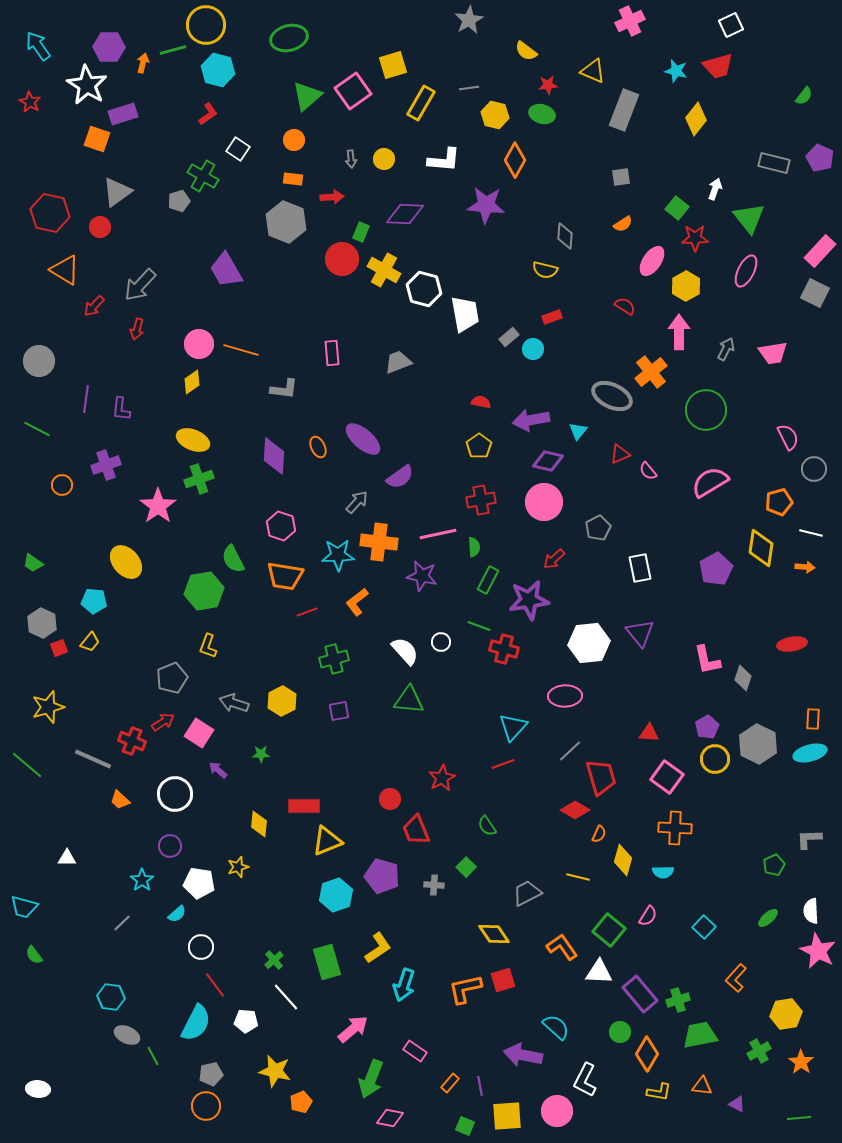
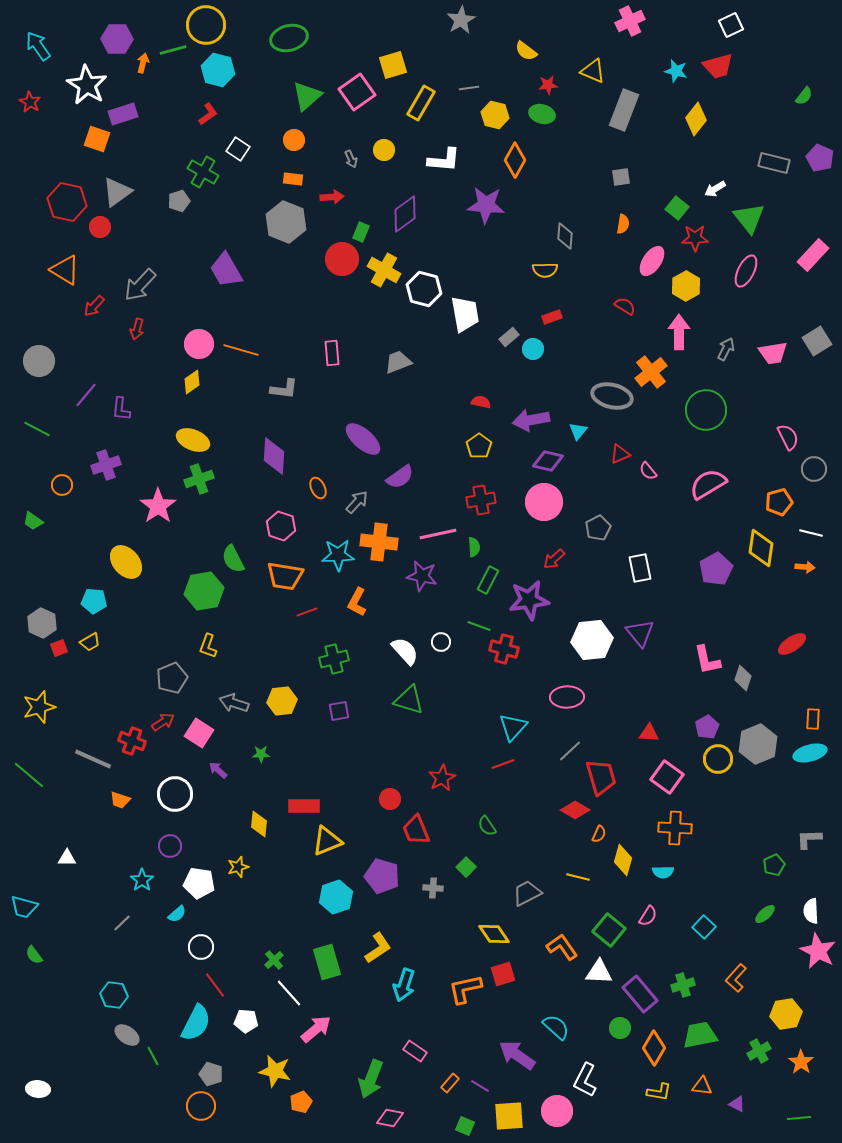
gray star at (469, 20): moved 8 px left
purple hexagon at (109, 47): moved 8 px right, 8 px up
pink square at (353, 91): moved 4 px right, 1 px down
gray arrow at (351, 159): rotated 18 degrees counterclockwise
yellow circle at (384, 159): moved 9 px up
green cross at (203, 176): moved 4 px up
white arrow at (715, 189): rotated 140 degrees counterclockwise
red hexagon at (50, 213): moved 17 px right, 11 px up
purple diamond at (405, 214): rotated 39 degrees counterclockwise
orange semicircle at (623, 224): rotated 48 degrees counterclockwise
pink rectangle at (820, 251): moved 7 px left, 4 px down
yellow semicircle at (545, 270): rotated 15 degrees counterclockwise
gray square at (815, 293): moved 2 px right, 48 px down; rotated 32 degrees clockwise
gray ellipse at (612, 396): rotated 12 degrees counterclockwise
purple line at (86, 399): moved 4 px up; rotated 32 degrees clockwise
orange ellipse at (318, 447): moved 41 px down
pink semicircle at (710, 482): moved 2 px left, 2 px down
green trapezoid at (33, 563): moved 42 px up
orange L-shape at (357, 602): rotated 24 degrees counterclockwise
yellow trapezoid at (90, 642): rotated 20 degrees clockwise
white hexagon at (589, 643): moved 3 px right, 3 px up
red ellipse at (792, 644): rotated 24 degrees counterclockwise
pink ellipse at (565, 696): moved 2 px right, 1 px down
green triangle at (409, 700): rotated 12 degrees clockwise
yellow hexagon at (282, 701): rotated 20 degrees clockwise
yellow star at (48, 707): moved 9 px left
gray hexagon at (758, 744): rotated 12 degrees clockwise
yellow circle at (715, 759): moved 3 px right
green line at (27, 765): moved 2 px right, 10 px down
orange trapezoid at (120, 800): rotated 25 degrees counterclockwise
gray cross at (434, 885): moved 1 px left, 3 px down
cyan hexagon at (336, 895): moved 2 px down
green ellipse at (768, 918): moved 3 px left, 4 px up
red square at (503, 980): moved 6 px up
cyan hexagon at (111, 997): moved 3 px right, 2 px up
white line at (286, 997): moved 3 px right, 4 px up
green cross at (678, 1000): moved 5 px right, 15 px up
pink arrow at (353, 1029): moved 37 px left
green circle at (620, 1032): moved 4 px up
gray ellipse at (127, 1035): rotated 10 degrees clockwise
orange diamond at (647, 1054): moved 7 px right, 6 px up
purple arrow at (523, 1055): moved 6 px left; rotated 24 degrees clockwise
gray pentagon at (211, 1074): rotated 30 degrees clockwise
purple line at (480, 1086): rotated 48 degrees counterclockwise
orange circle at (206, 1106): moved 5 px left
yellow square at (507, 1116): moved 2 px right
